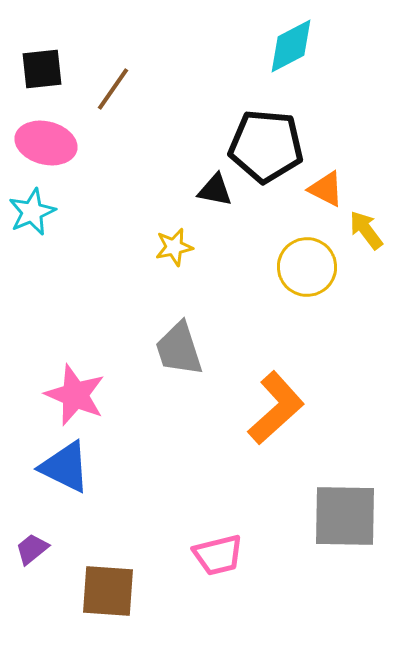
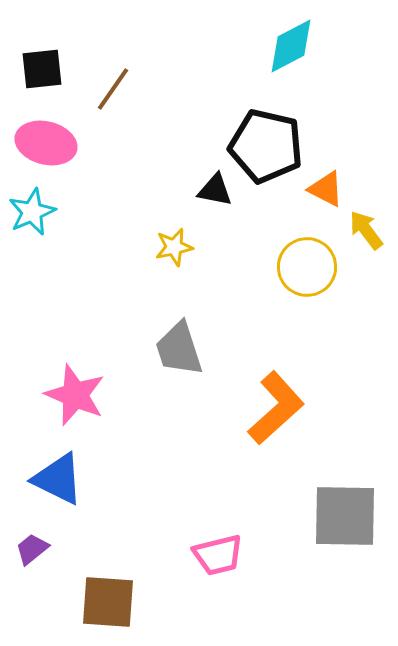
black pentagon: rotated 8 degrees clockwise
blue triangle: moved 7 px left, 12 px down
brown square: moved 11 px down
